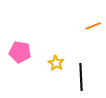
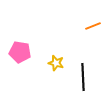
yellow star: rotated 14 degrees counterclockwise
black line: moved 2 px right
